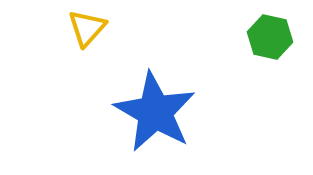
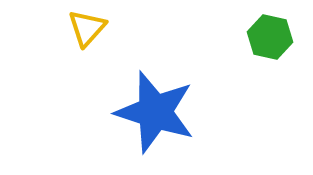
blue star: rotated 12 degrees counterclockwise
